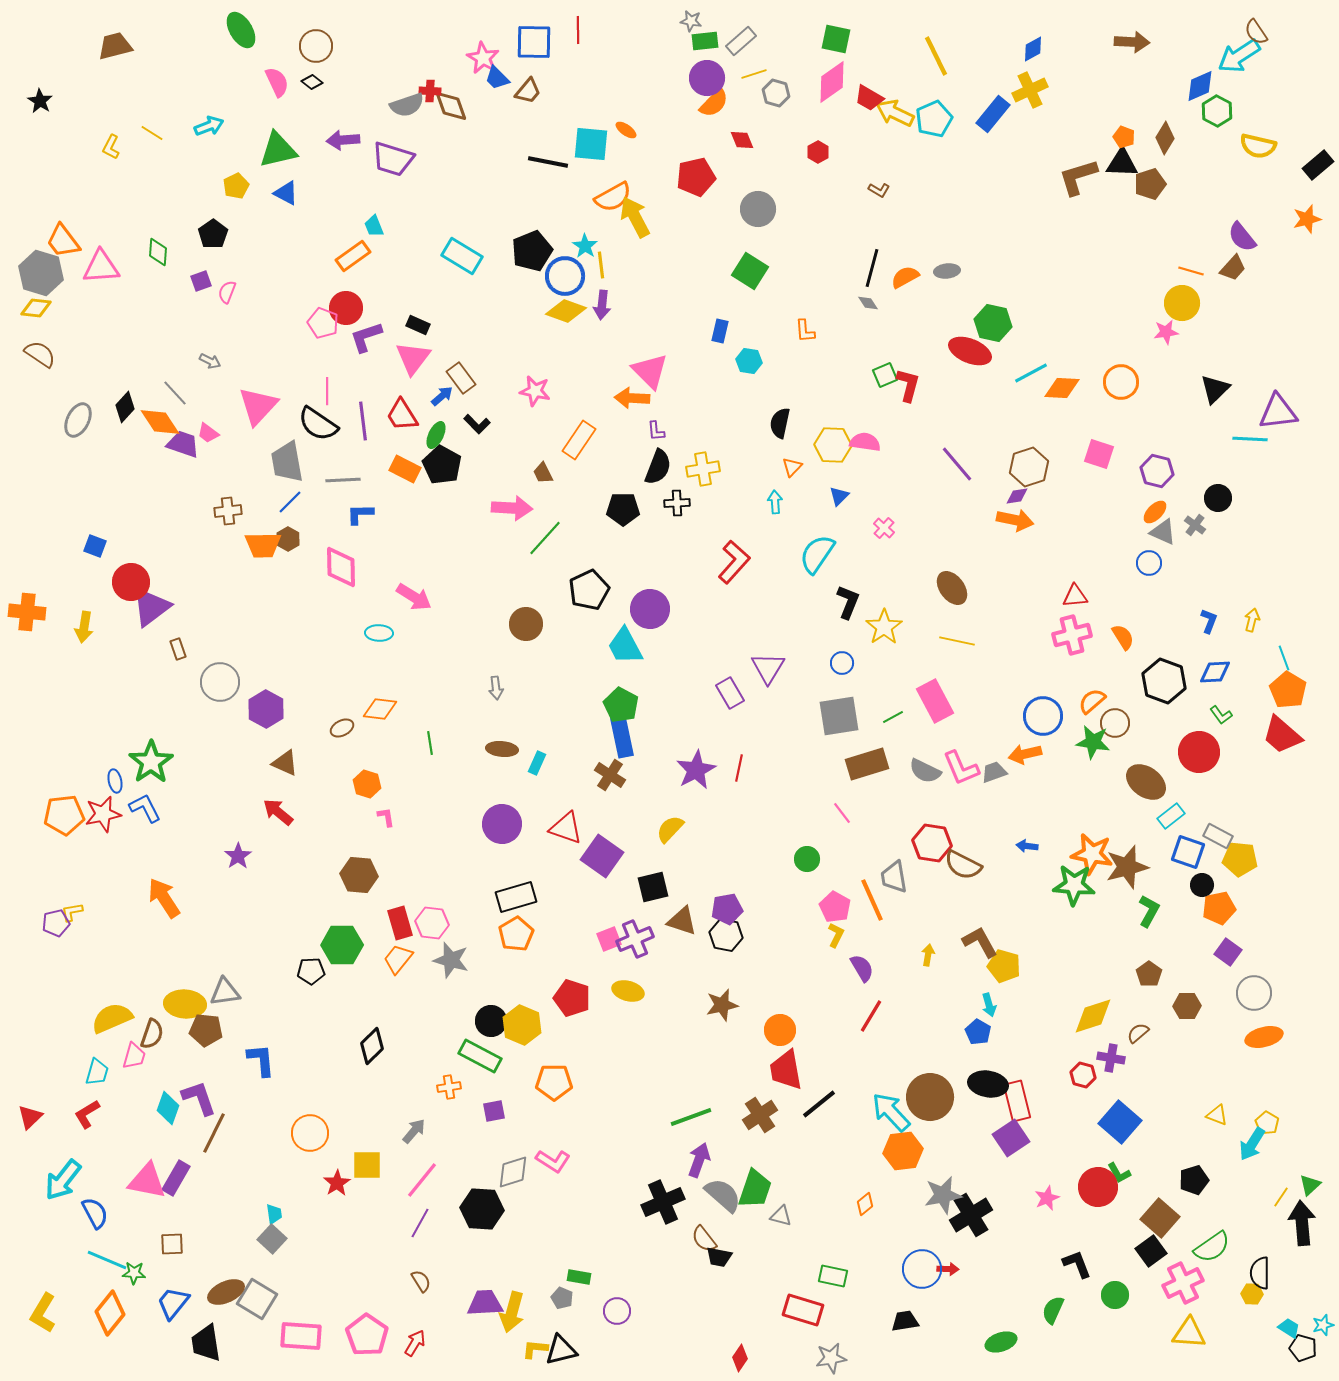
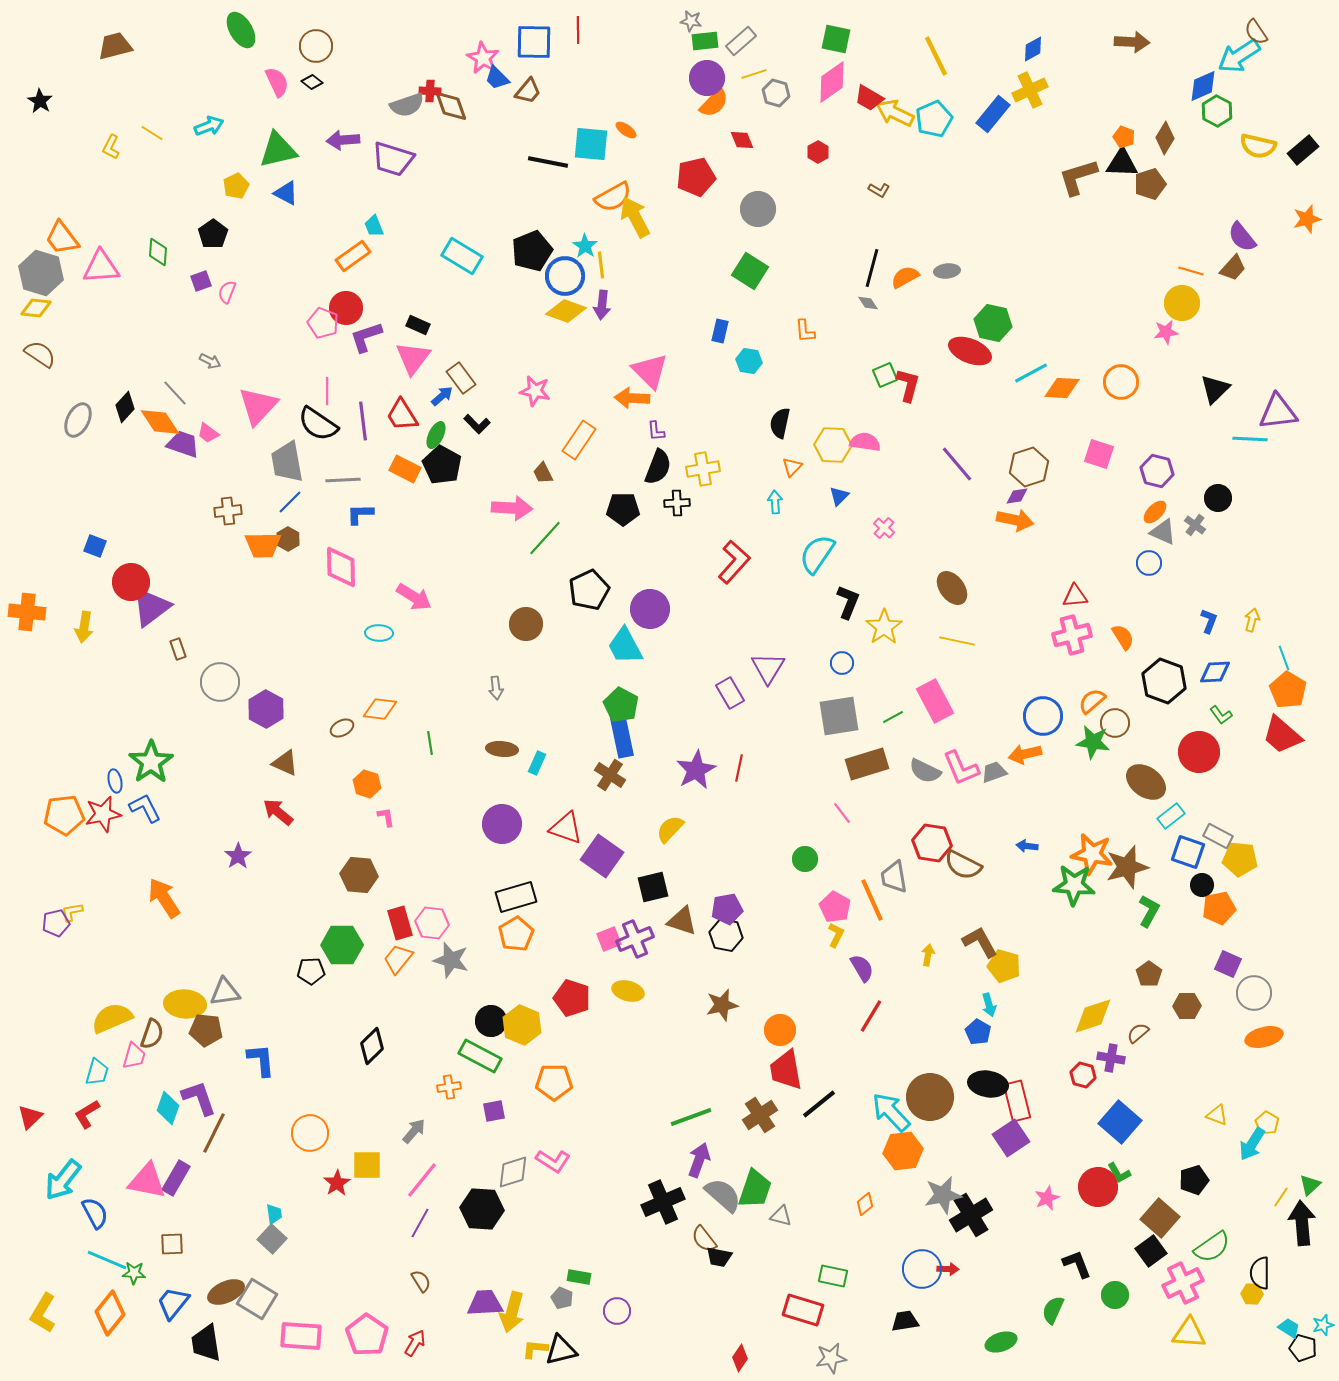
blue diamond at (1200, 86): moved 3 px right
black rectangle at (1318, 165): moved 15 px left, 15 px up
orange trapezoid at (63, 241): moved 1 px left, 3 px up
green circle at (807, 859): moved 2 px left
purple square at (1228, 952): moved 12 px down; rotated 12 degrees counterclockwise
